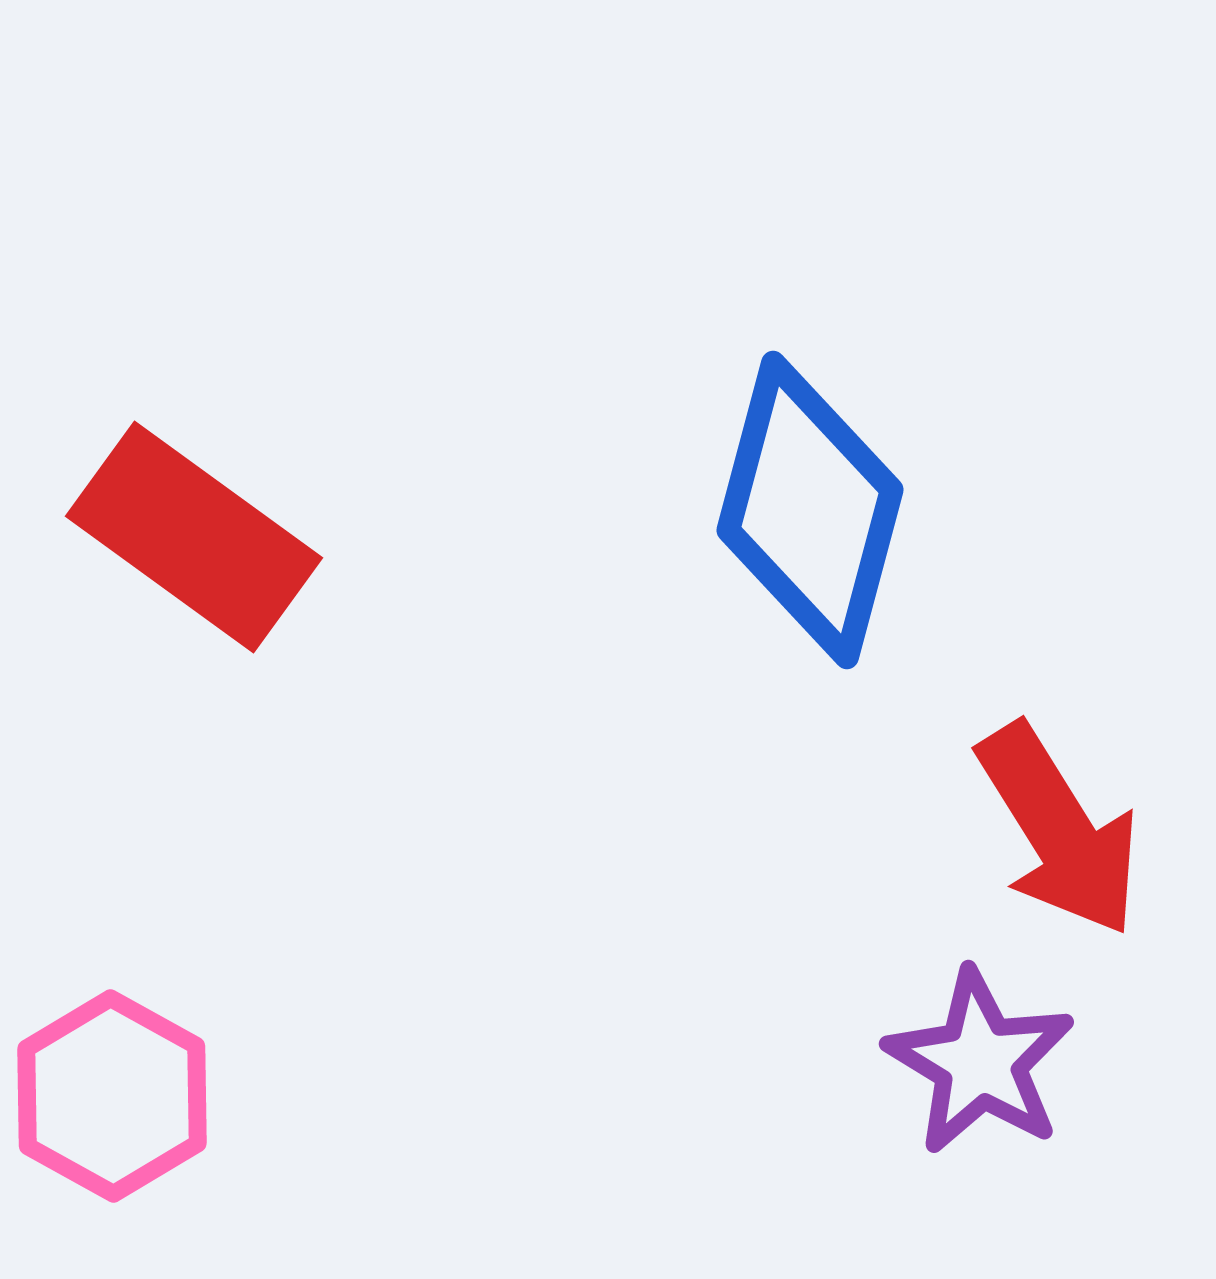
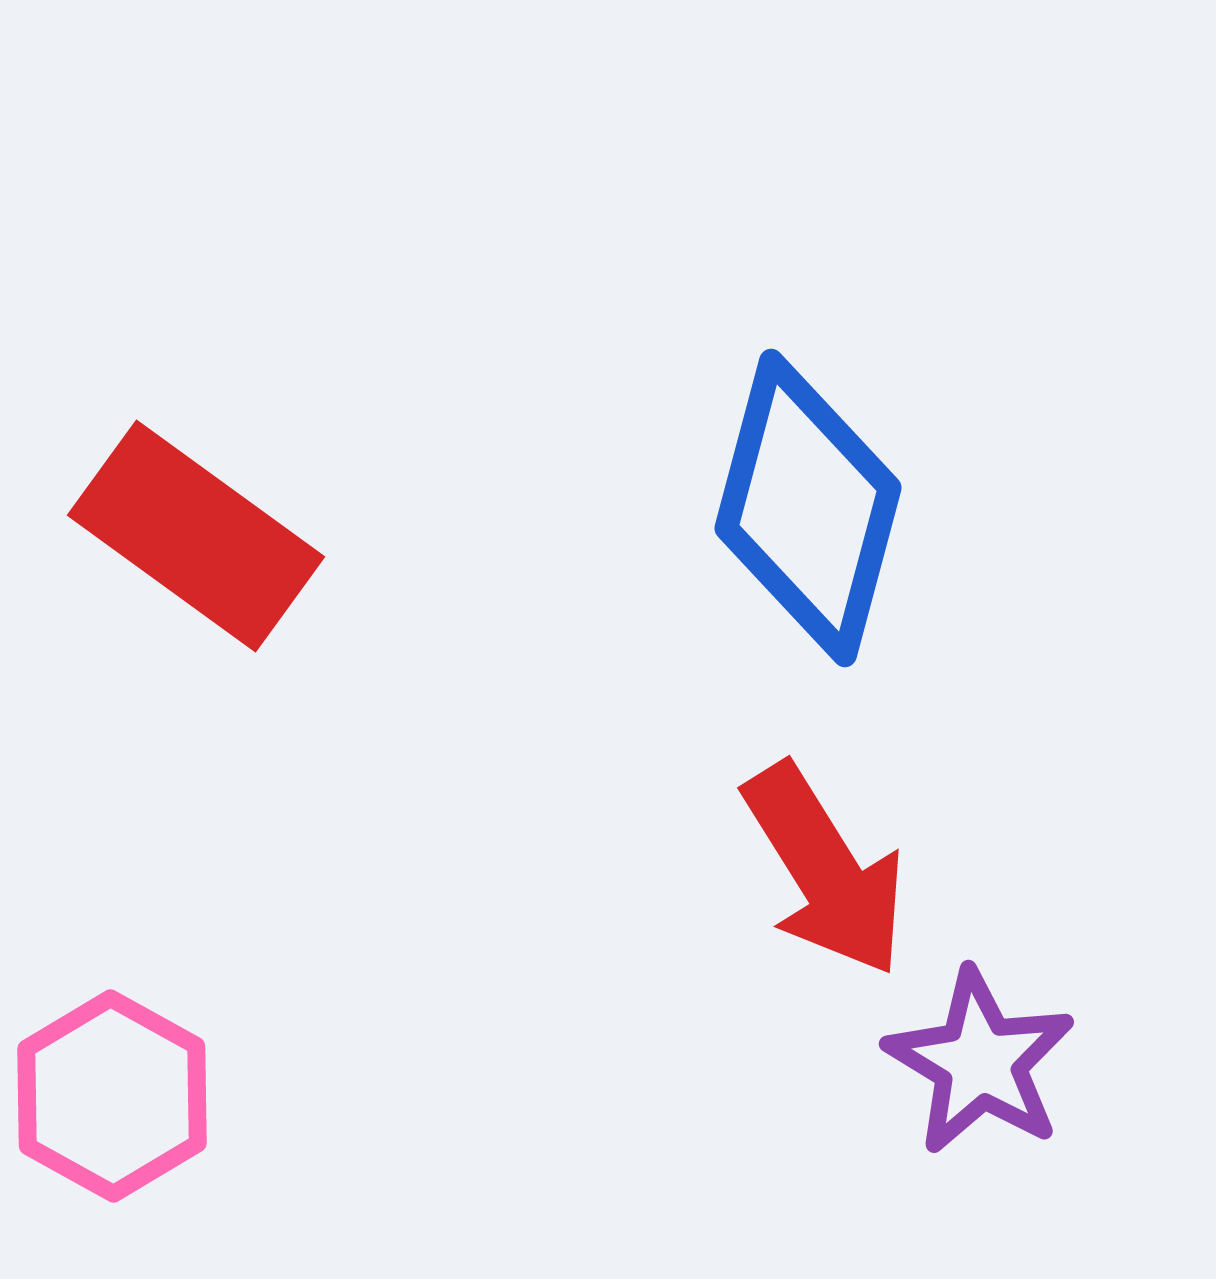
blue diamond: moved 2 px left, 2 px up
red rectangle: moved 2 px right, 1 px up
red arrow: moved 234 px left, 40 px down
